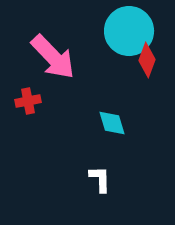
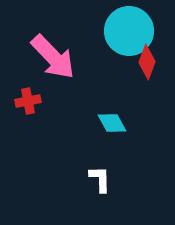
red diamond: moved 2 px down
cyan diamond: rotated 12 degrees counterclockwise
